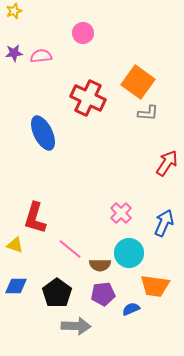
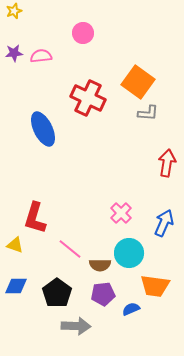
blue ellipse: moved 4 px up
red arrow: rotated 24 degrees counterclockwise
